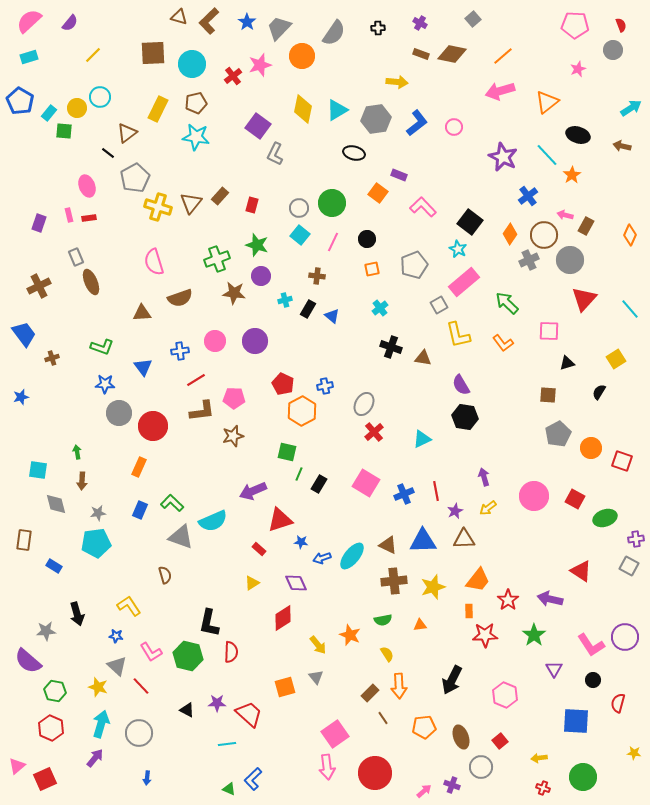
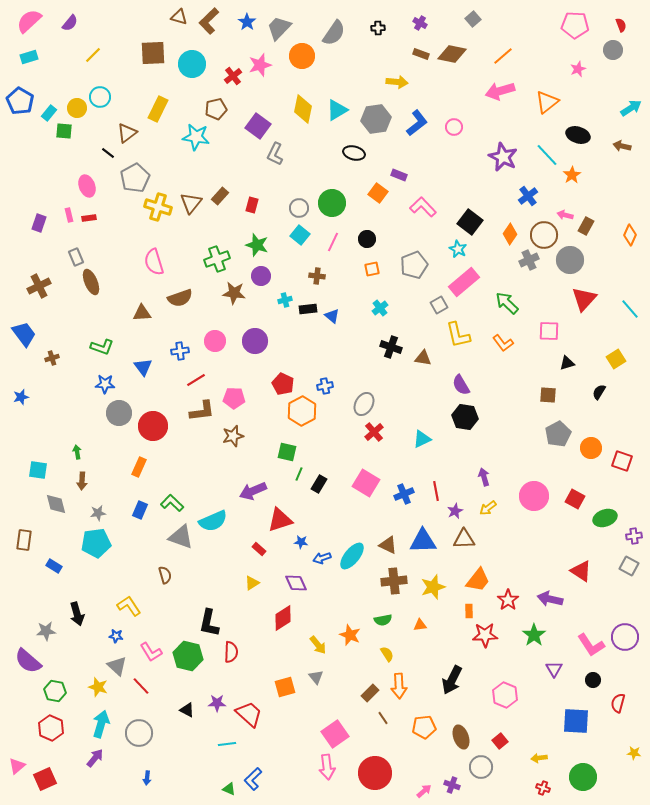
brown pentagon at (196, 103): moved 20 px right, 6 px down
black rectangle at (308, 309): rotated 54 degrees clockwise
purple cross at (636, 539): moved 2 px left, 3 px up
